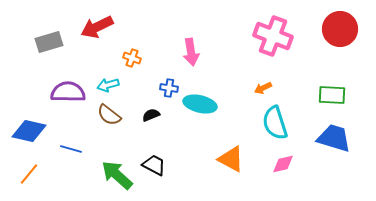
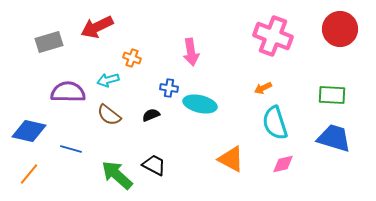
cyan arrow: moved 5 px up
